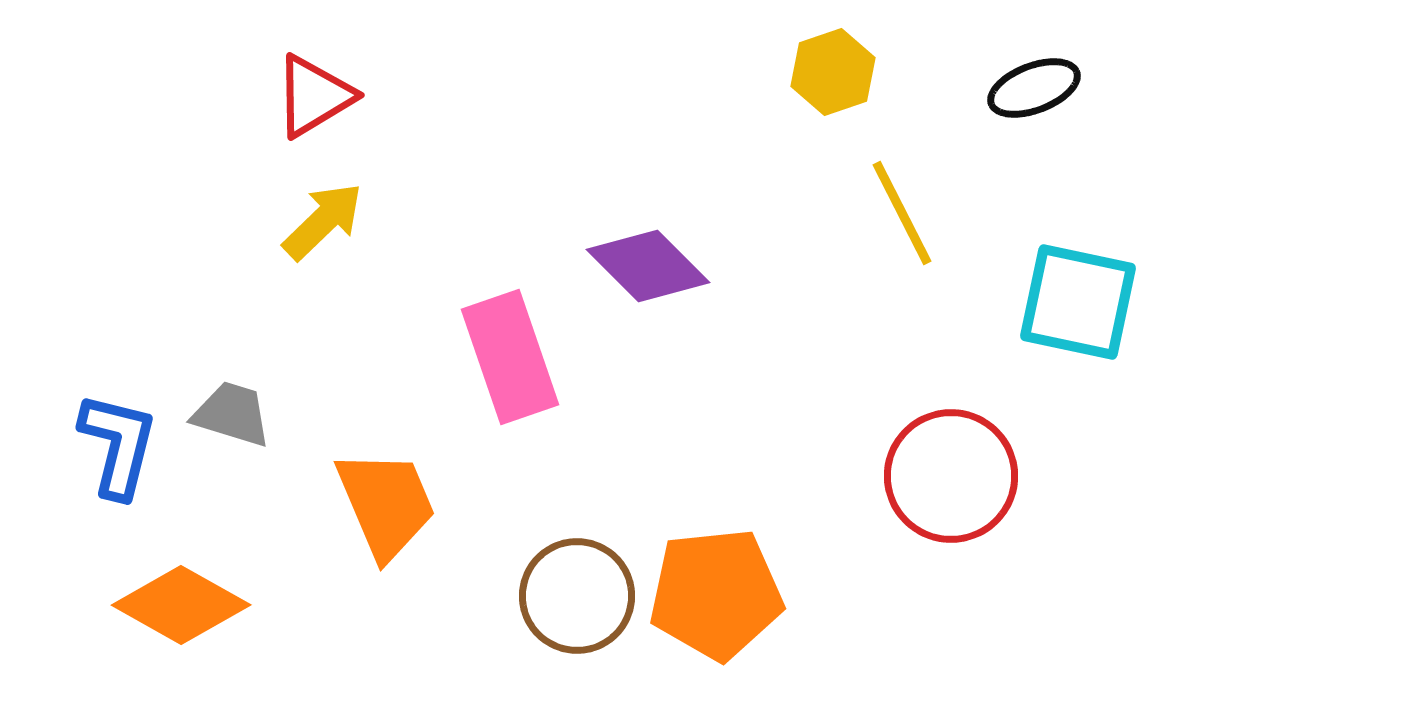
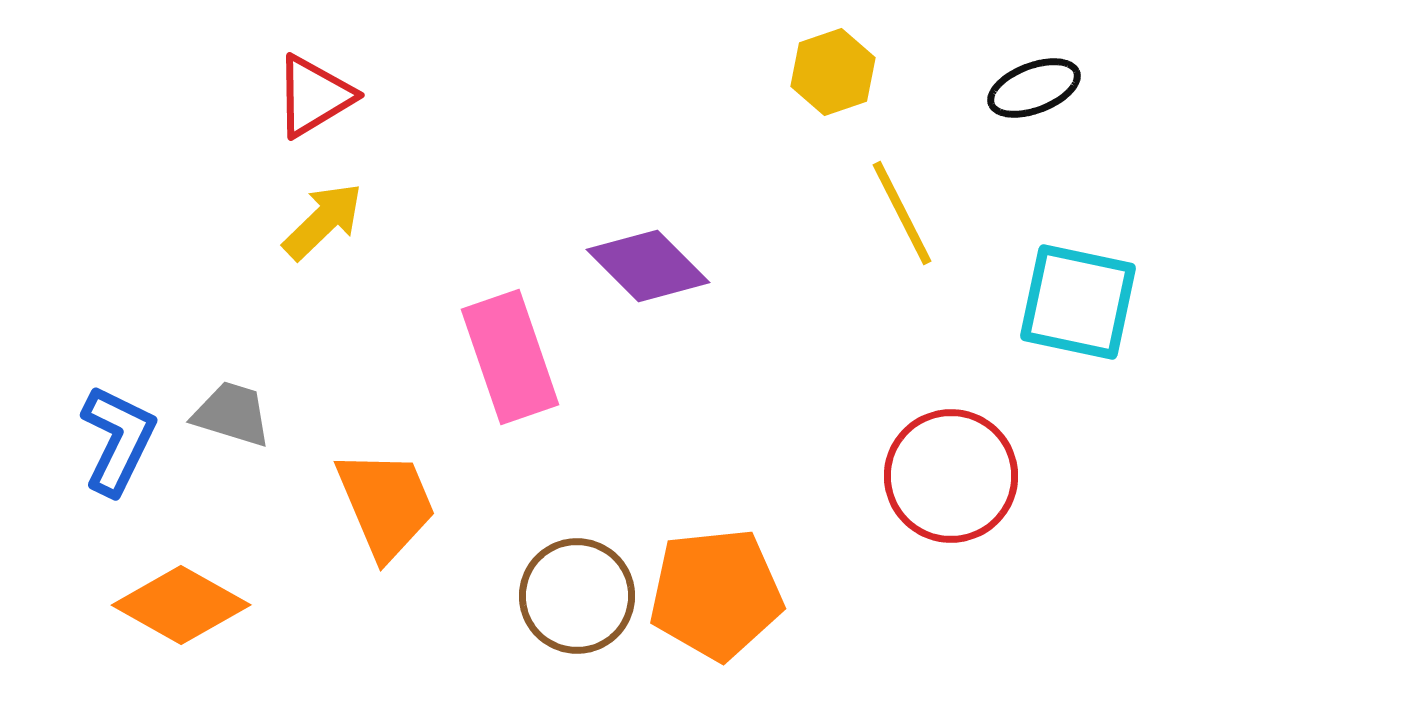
blue L-shape: moved 5 px up; rotated 12 degrees clockwise
